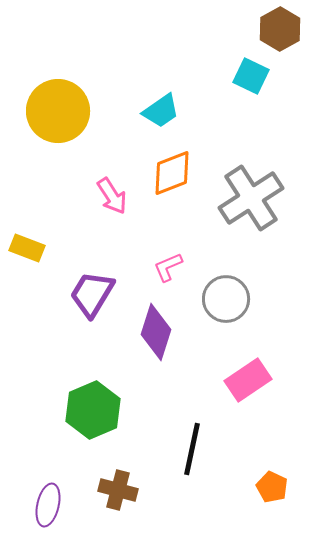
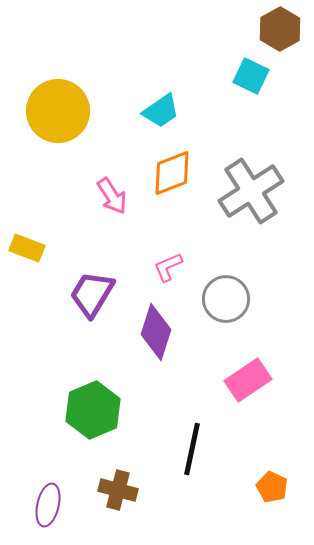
gray cross: moved 7 px up
